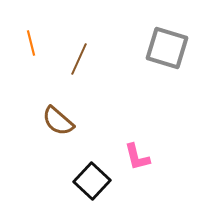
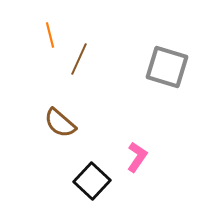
orange line: moved 19 px right, 8 px up
gray square: moved 19 px down
brown semicircle: moved 2 px right, 2 px down
pink L-shape: rotated 132 degrees counterclockwise
